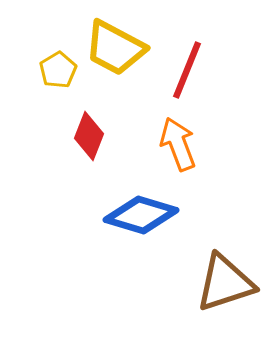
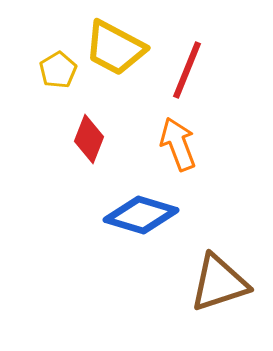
red diamond: moved 3 px down
brown triangle: moved 6 px left
